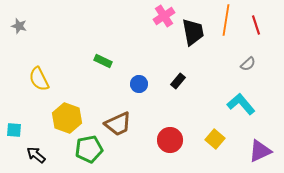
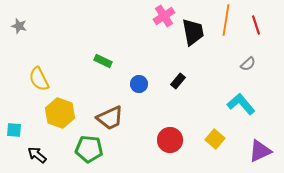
yellow hexagon: moved 7 px left, 5 px up
brown trapezoid: moved 8 px left, 6 px up
green pentagon: rotated 16 degrees clockwise
black arrow: moved 1 px right
